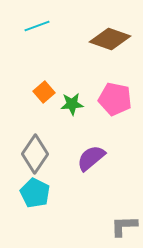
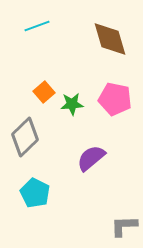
brown diamond: rotated 54 degrees clockwise
gray diamond: moved 10 px left, 17 px up; rotated 12 degrees clockwise
